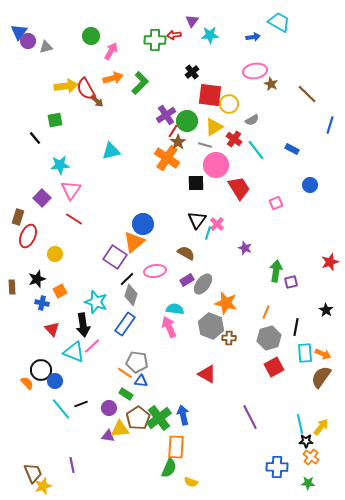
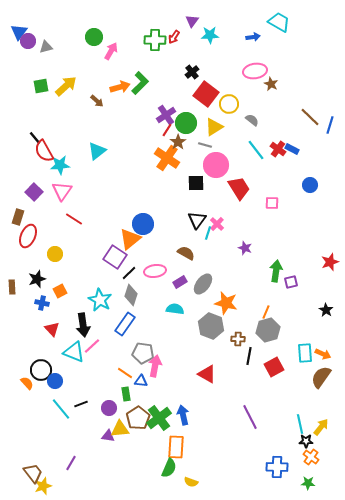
red arrow at (174, 35): moved 2 px down; rotated 48 degrees counterclockwise
green circle at (91, 36): moved 3 px right, 1 px down
orange arrow at (113, 78): moved 7 px right, 9 px down
yellow arrow at (66, 86): rotated 35 degrees counterclockwise
red semicircle at (86, 89): moved 42 px left, 62 px down
brown line at (307, 94): moved 3 px right, 23 px down
red square at (210, 95): moved 4 px left, 1 px up; rotated 30 degrees clockwise
green square at (55, 120): moved 14 px left, 34 px up
gray semicircle at (252, 120): rotated 112 degrees counterclockwise
green circle at (187, 121): moved 1 px left, 2 px down
red line at (173, 131): moved 6 px left, 1 px up
red cross at (234, 139): moved 44 px right, 10 px down
cyan triangle at (111, 151): moved 14 px left; rotated 24 degrees counterclockwise
pink triangle at (71, 190): moved 9 px left, 1 px down
purple square at (42, 198): moved 8 px left, 6 px up
pink square at (276, 203): moved 4 px left; rotated 24 degrees clockwise
orange triangle at (134, 242): moved 4 px left, 3 px up
black line at (127, 279): moved 2 px right, 6 px up
purple rectangle at (187, 280): moved 7 px left, 2 px down
cyan star at (96, 302): moved 4 px right, 2 px up; rotated 10 degrees clockwise
pink arrow at (169, 327): moved 14 px left, 39 px down; rotated 35 degrees clockwise
black line at (296, 327): moved 47 px left, 29 px down
brown cross at (229, 338): moved 9 px right, 1 px down
gray hexagon at (269, 338): moved 1 px left, 8 px up
gray pentagon at (137, 362): moved 6 px right, 9 px up
green rectangle at (126, 394): rotated 48 degrees clockwise
purple line at (72, 465): moved 1 px left, 2 px up; rotated 42 degrees clockwise
brown trapezoid at (33, 473): rotated 15 degrees counterclockwise
